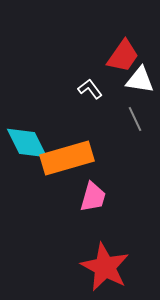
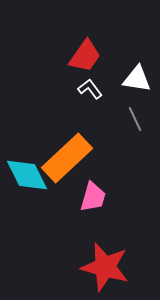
red trapezoid: moved 38 px left
white triangle: moved 3 px left, 1 px up
cyan diamond: moved 32 px down
orange rectangle: rotated 27 degrees counterclockwise
red star: rotated 12 degrees counterclockwise
